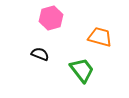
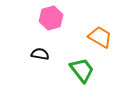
orange trapezoid: rotated 15 degrees clockwise
black semicircle: rotated 12 degrees counterclockwise
